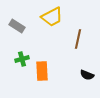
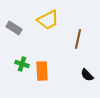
yellow trapezoid: moved 4 px left, 3 px down
gray rectangle: moved 3 px left, 2 px down
green cross: moved 5 px down; rotated 32 degrees clockwise
black semicircle: rotated 24 degrees clockwise
